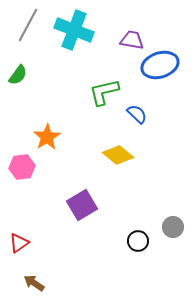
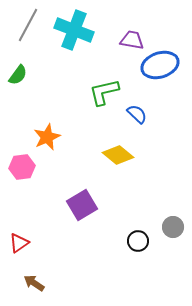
orange star: rotated 8 degrees clockwise
